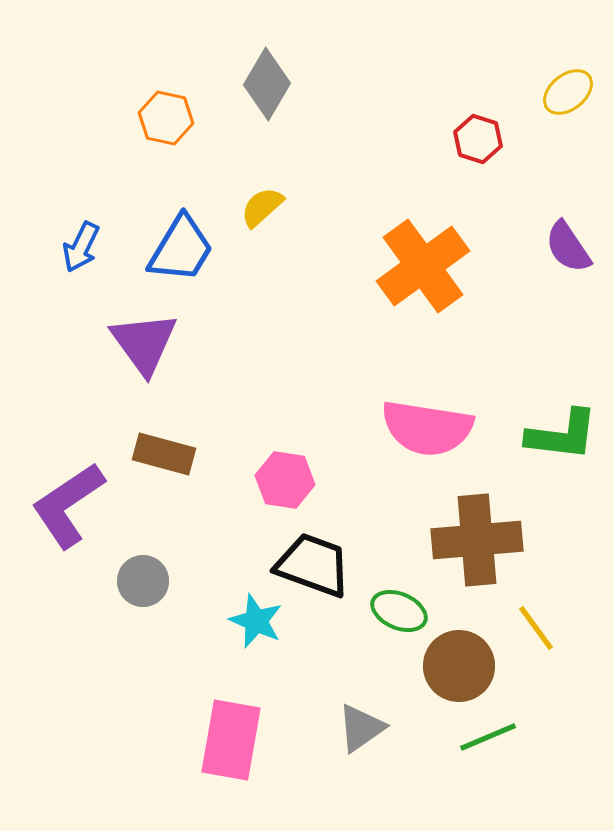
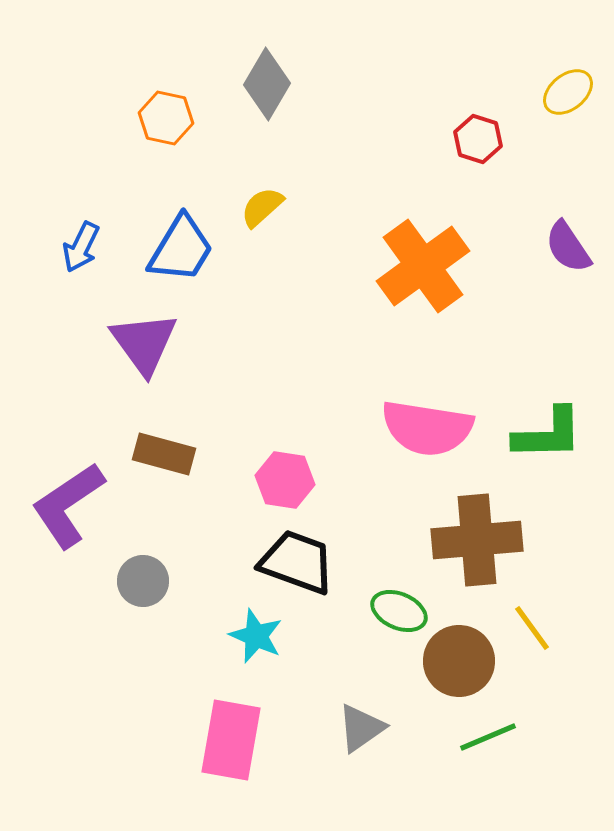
green L-shape: moved 14 px left, 1 px up; rotated 8 degrees counterclockwise
black trapezoid: moved 16 px left, 3 px up
cyan star: moved 15 px down
yellow line: moved 4 px left
brown circle: moved 5 px up
